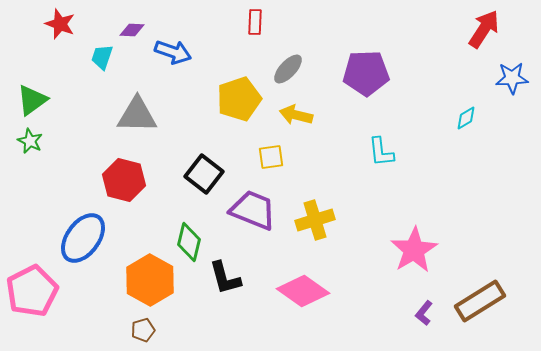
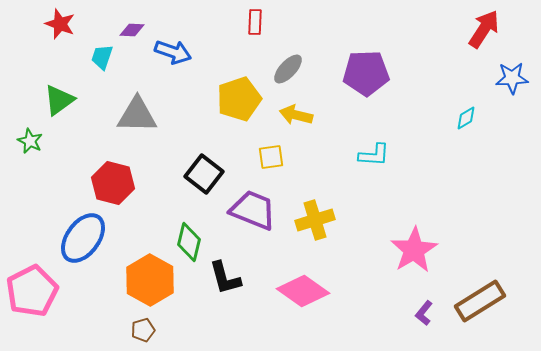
green triangle: moved 27 px right
cyan L-shape: moved 7 px left, 3 px down; rotated 80 degrees counterclockwise
red hexagon: moved 11 px left, 3 px down
